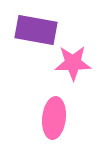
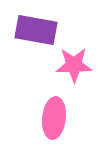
pink star: moved 1 px right, 2 px down
